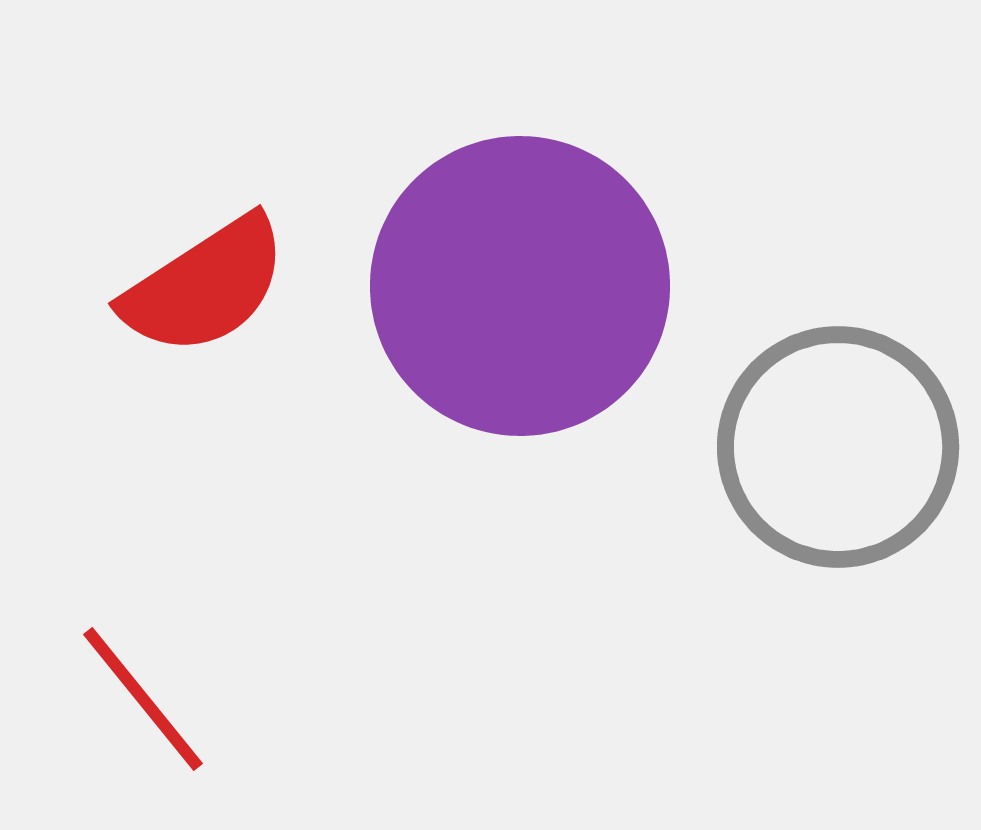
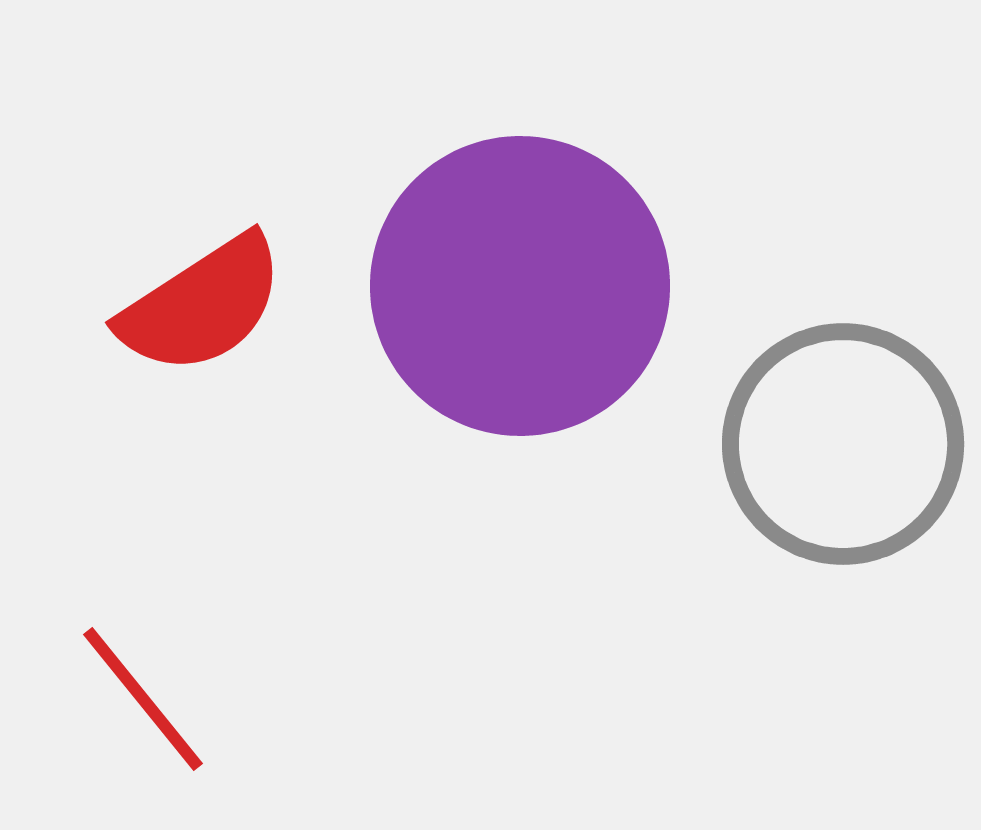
red semicircle: moved 3 px left, 19 px down
gray circle: moved 5 px right, 3 px up
